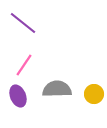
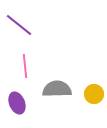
purple line: moved 4 px left, 2 px down
pink line: moved 1 px right, 1 px down; rotated 40 degrees counterclockwise
purple ellipse: moved 1 px left, 7 px down
